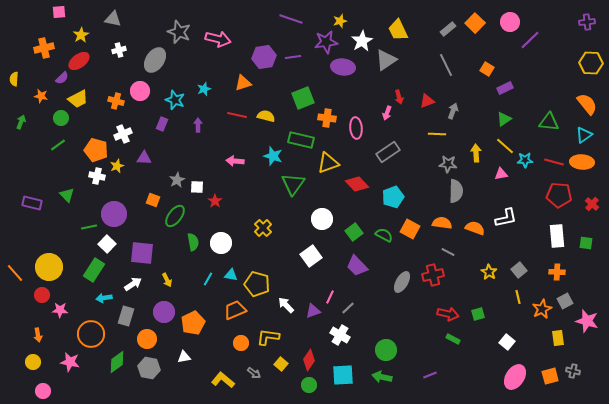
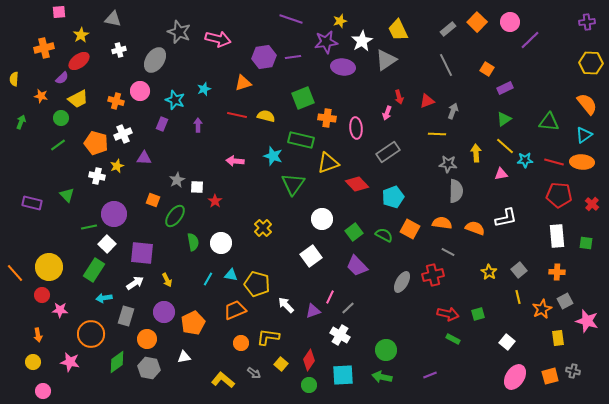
orange square at (475, 23): moved 2 px right, 1 px up
orange pentagon at (96, 150): moved 7 px up
white arrow at (133, 284): moved 2 px right, 1 px up
